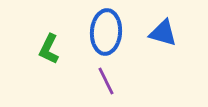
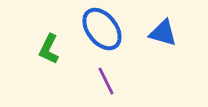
blue ellipse: moved 4 px left, 3 px up; rotated 42 degrees counterclockwise
